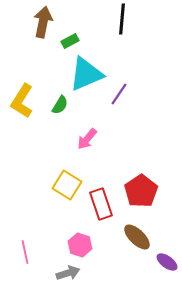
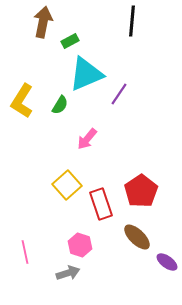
black line: moved 10 px right, 2 px down
yellow square: rotated 16 degrees clockwise
